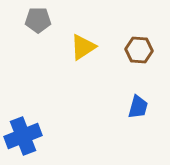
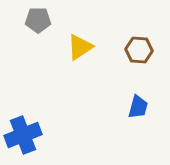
yellow triangle: moved 3 px left
blue cross: moved 1 px up
